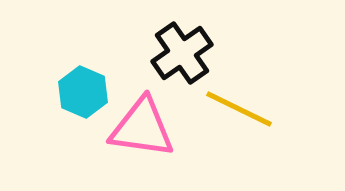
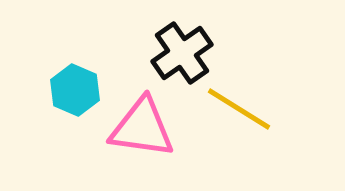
cyan hexagon: moved 8 px left, 2 px up
yellow line: rotated 6 degrees clockwise
